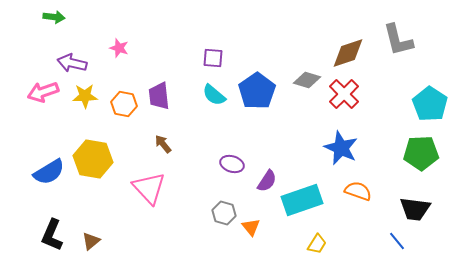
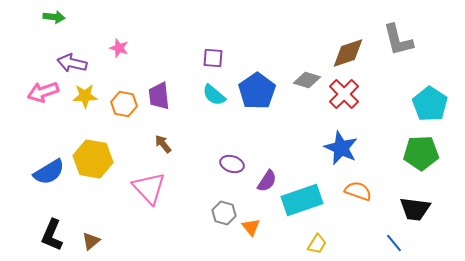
blue line: moved 3 px left, 2 px down
